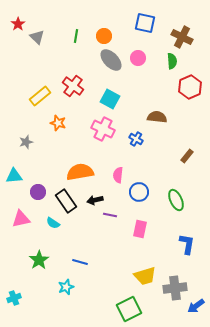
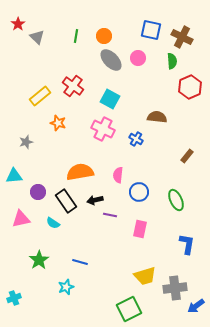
blue square: moved 6 px right, 7 px down
